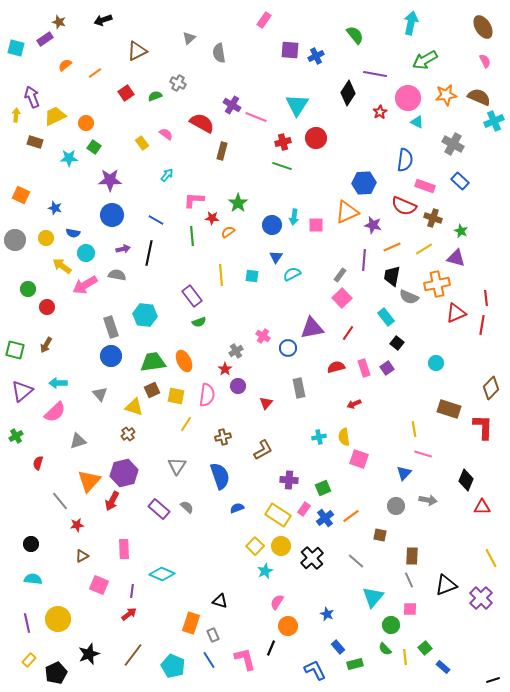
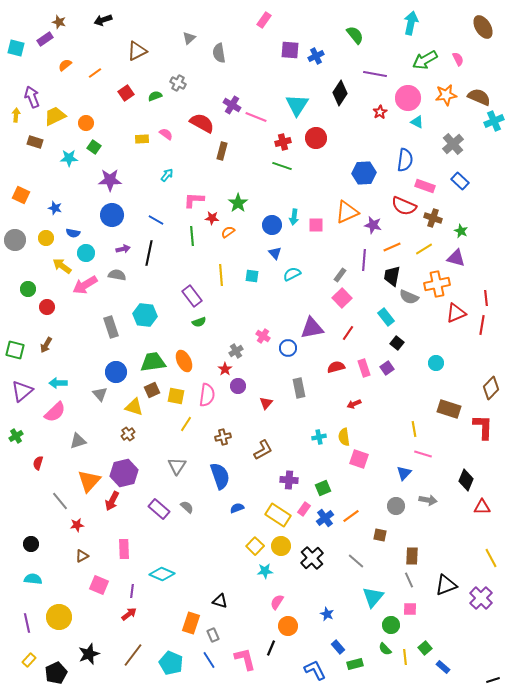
pink semicircle at (485, 61): moved 27 px left, 2 px up
black diamond at (348, 93): moved 8 px left
yellow rectangle at (142, 143): moved 4 px up; rotated 56 degrees counterclockwise
gray cross at (453, 144): rotated 20 degrees clockwise
blue hexagon at (364, 183): moved 10 px up
blue triangle at (276, 257): moved 1 px left, 4 px up; rotated 16 degrees counterclockwise
blue circle at (111, 356): moved 5 px right, 16 px down
cyan star at (265, 571): rotated 21 degrees clockwise
yellow circle at (58, 619): moved 1 px right, 2 px up
cyan pentagon at (173, 666): moved 2 px left, 3 px up
